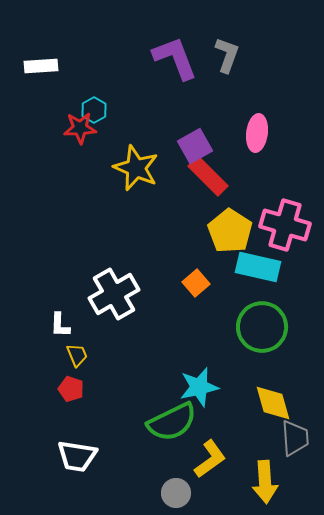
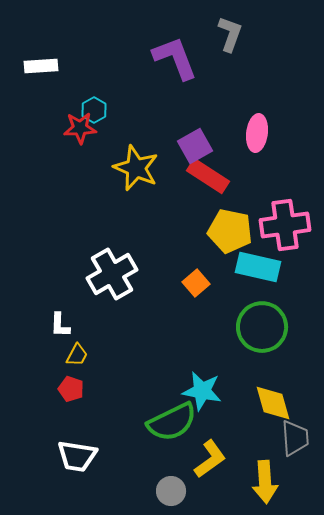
gray L-shape: moved 3 px right, 21 px up
red rectangle: rotated 12 degrees counterclockwise
pink cross: rotated 24 degrees counterclockwise
yellow pentagon: rotated 21 degrees counterclockwise
white cross: moved 2 px left, 20 px up
yellow trapezoid: rotated 50 degrees clockwise
cyan star: moved 3 px right, 4 px down; rotated 24 degrees clockwise
gray circle: moved 5 px left, 2 px up
